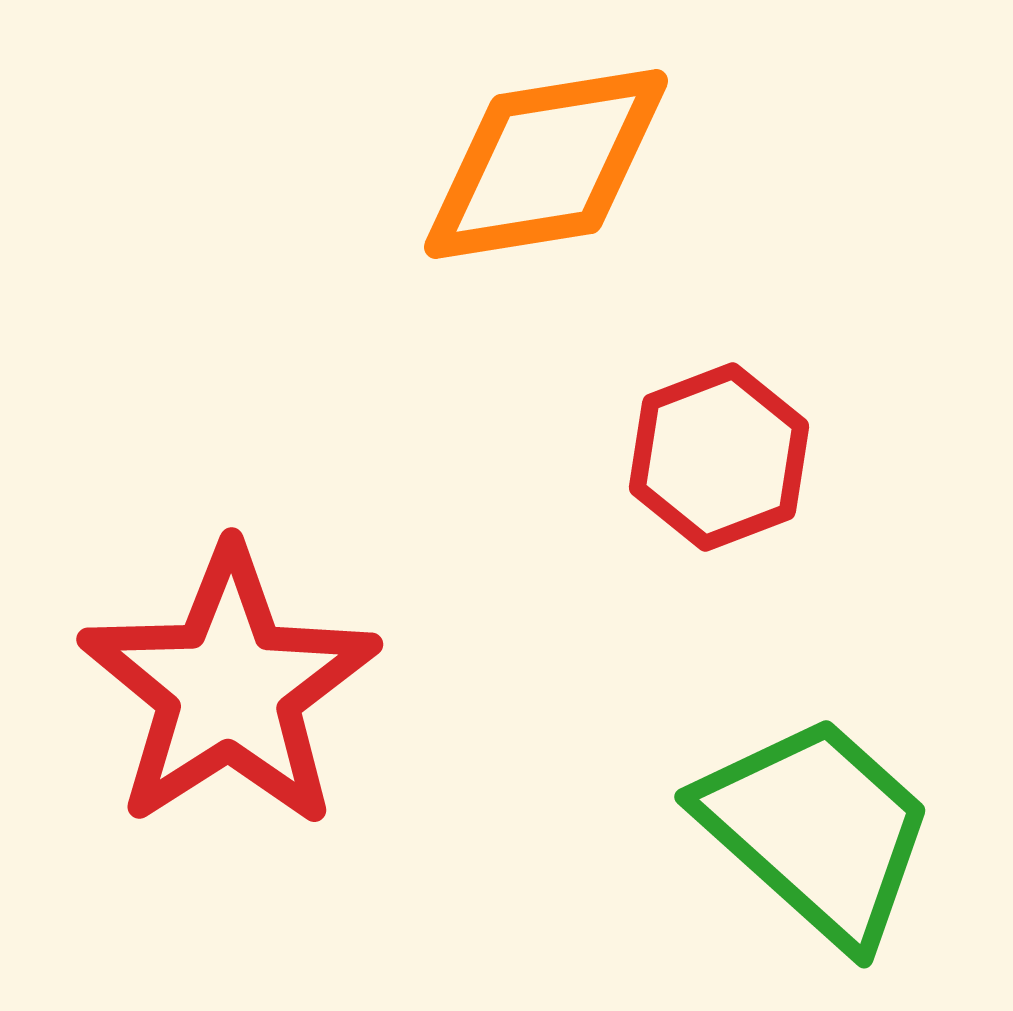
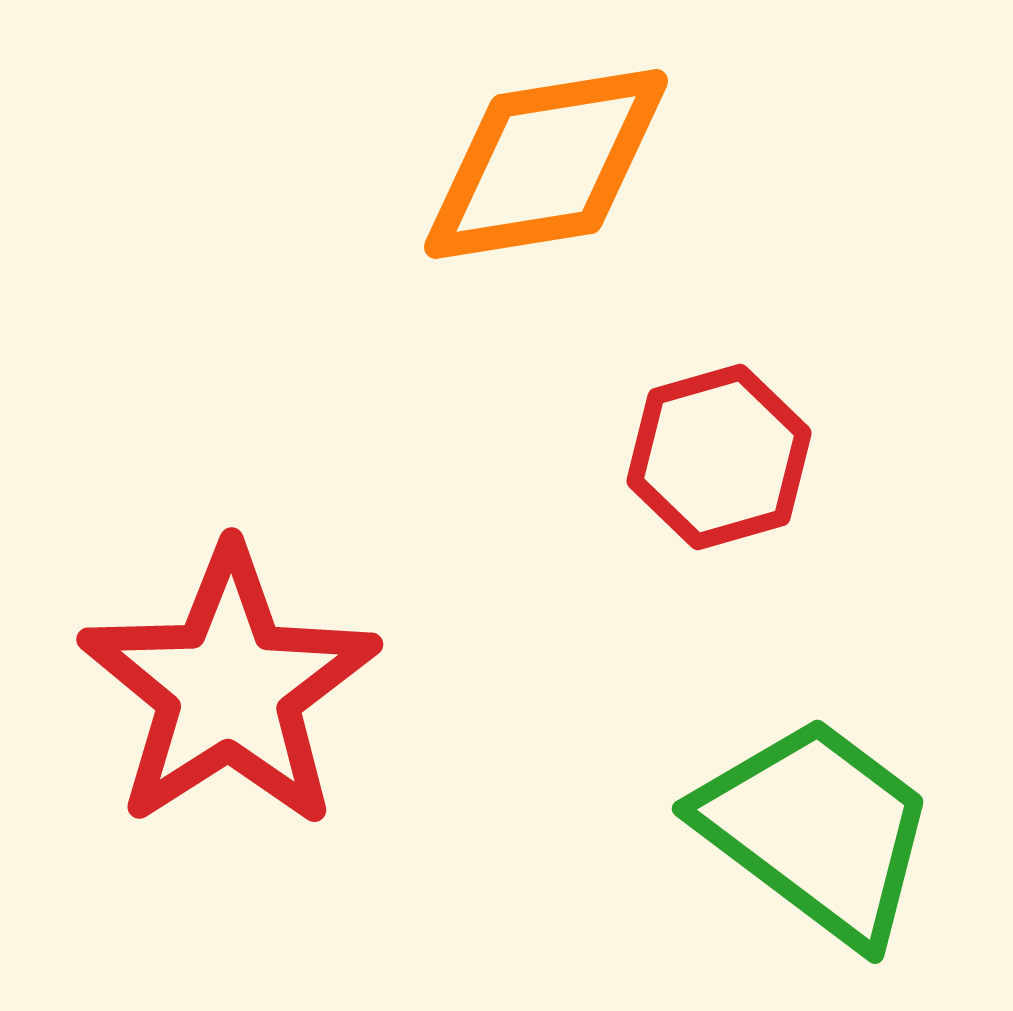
red hexagon: rotated 5 degrees clockwise
green trapezoid: rotated 5 degrees counterclockwise
